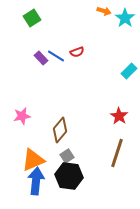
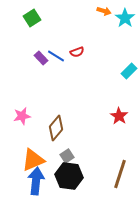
brown diamond: moved 4 px left, 2 px up
brown line: moved 3 px right, 21 px down
